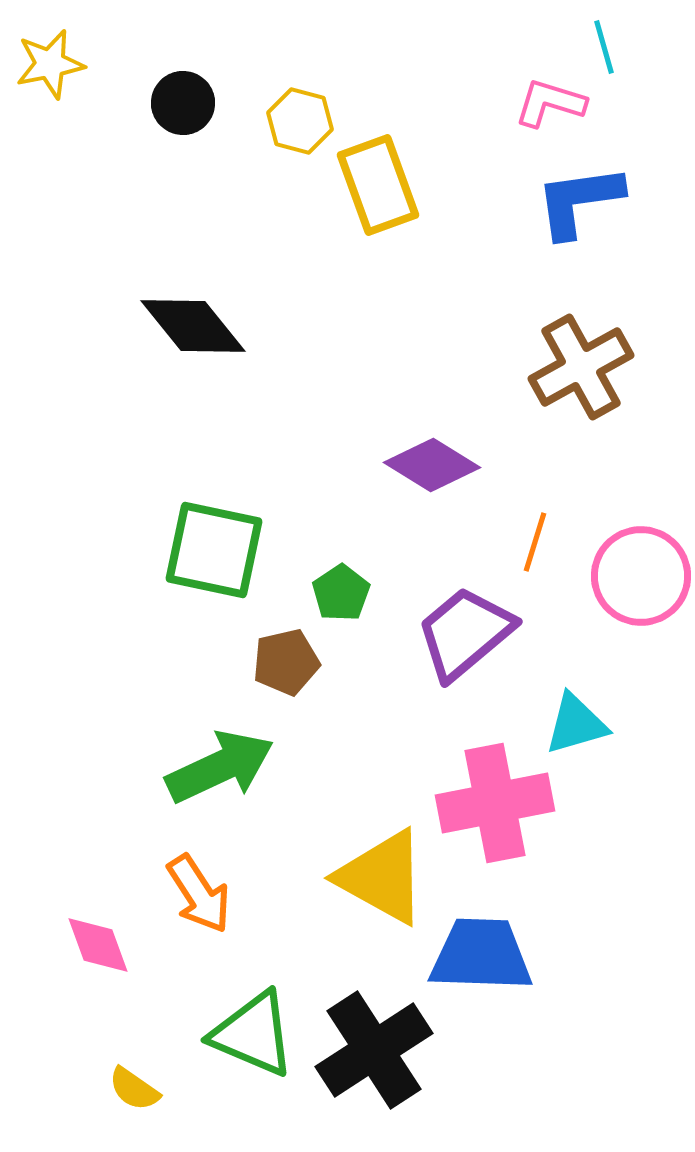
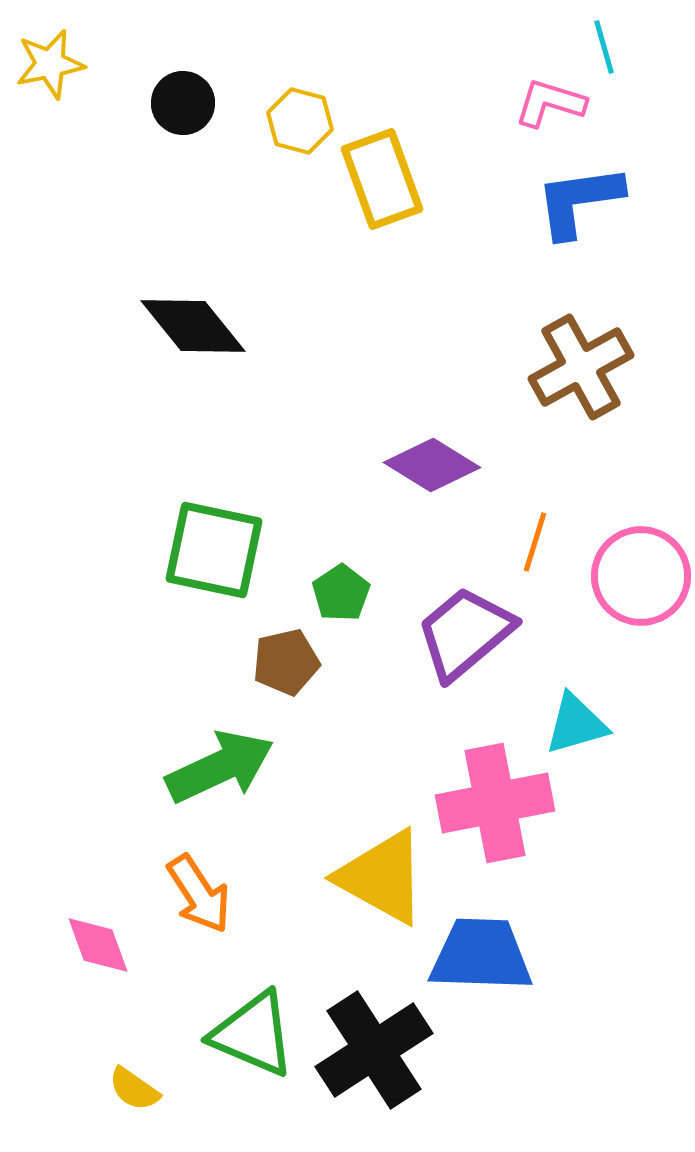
yellow rectangle: moved 4 px right, 6 px up
